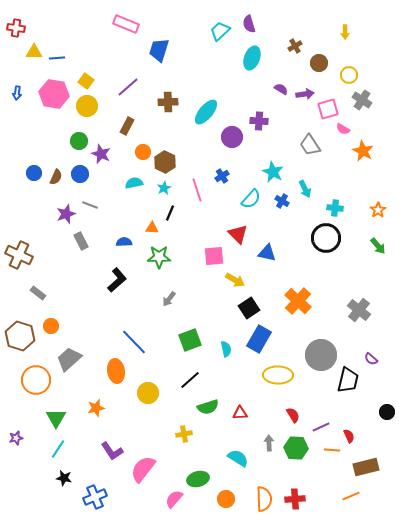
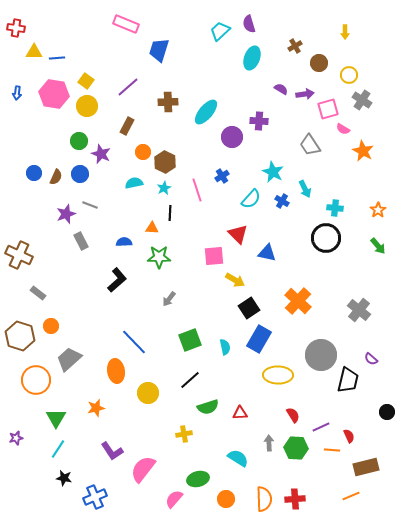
black line at (170, 213): rotated 21 degrees counterclockwise
cyan semicircle at (226, 349): moved 1 px left, 2 px up
